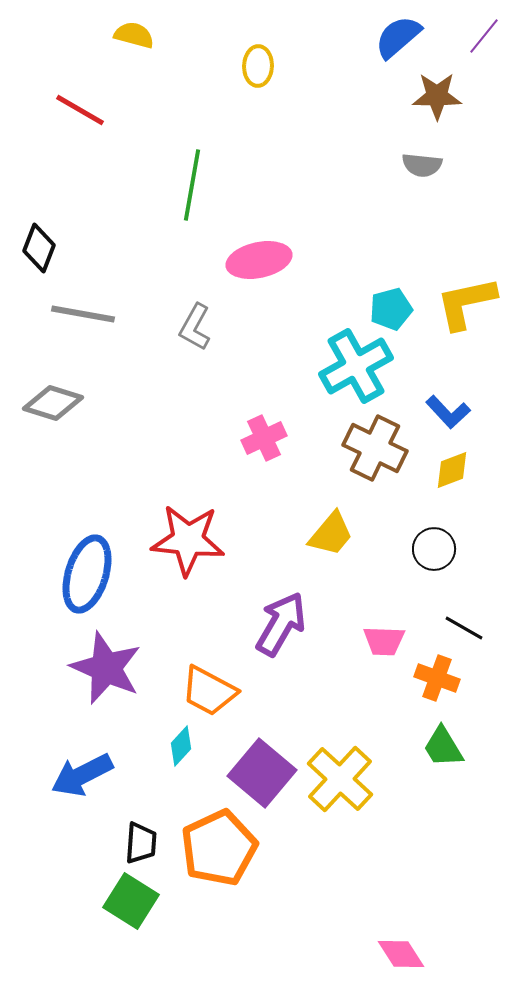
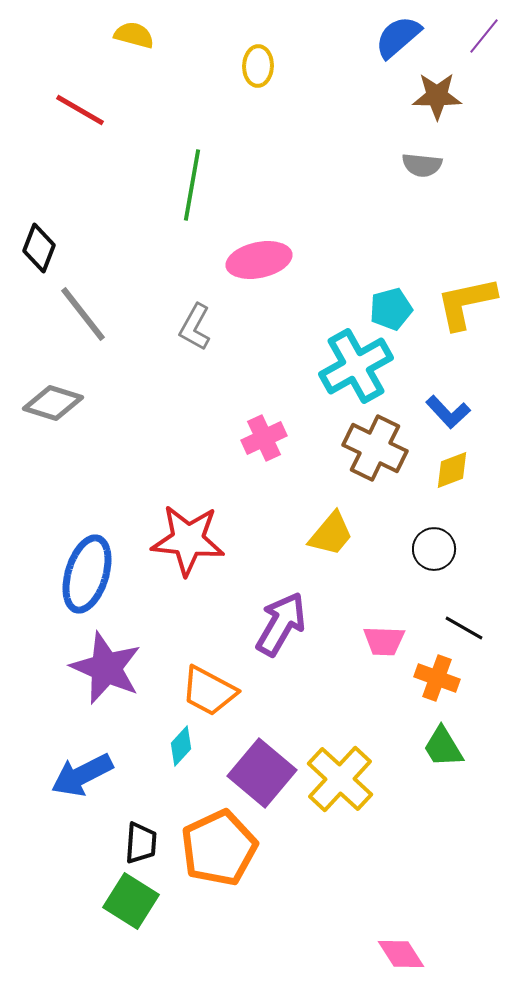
gray line: rotated 42 degrees clockwise
